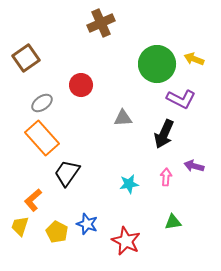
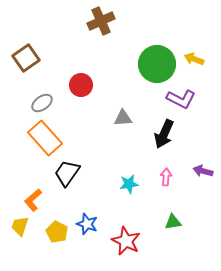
brown cross: moved 2 px up
orange rectangle: moved 3 px right
purple arrow: moved 9 px right, 5 px down
